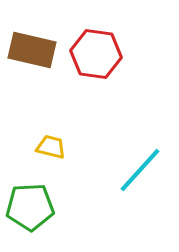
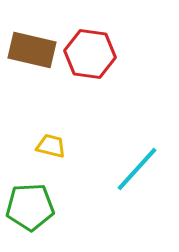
red hexagon: moved 6 px left
yellow trapezoid: moved 1 px up
cyan line: moved 3 px left, 1 px up
